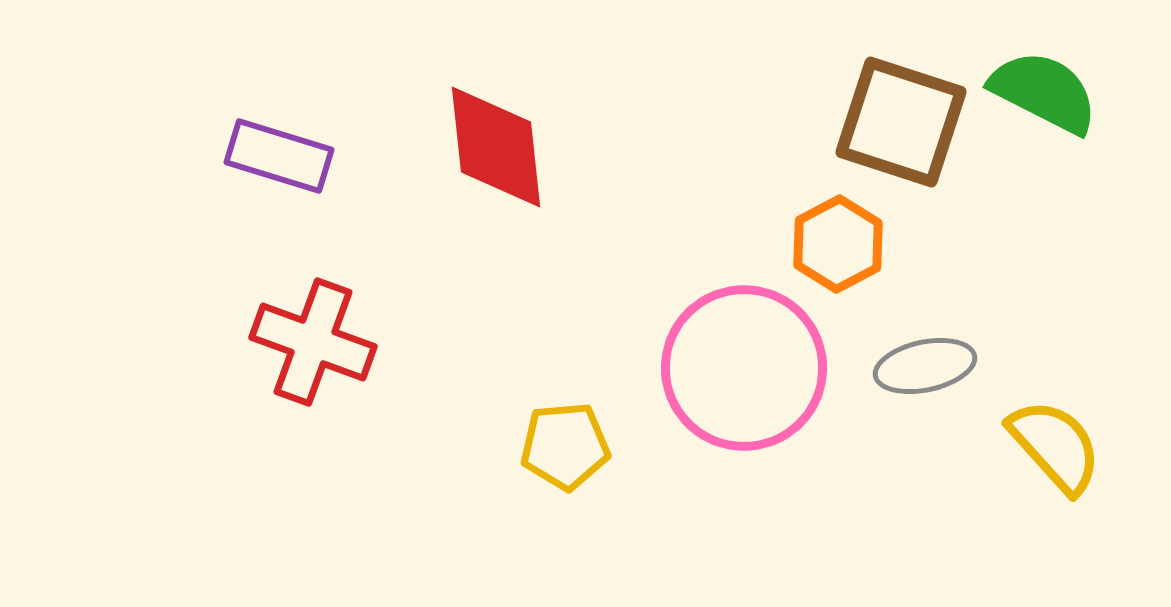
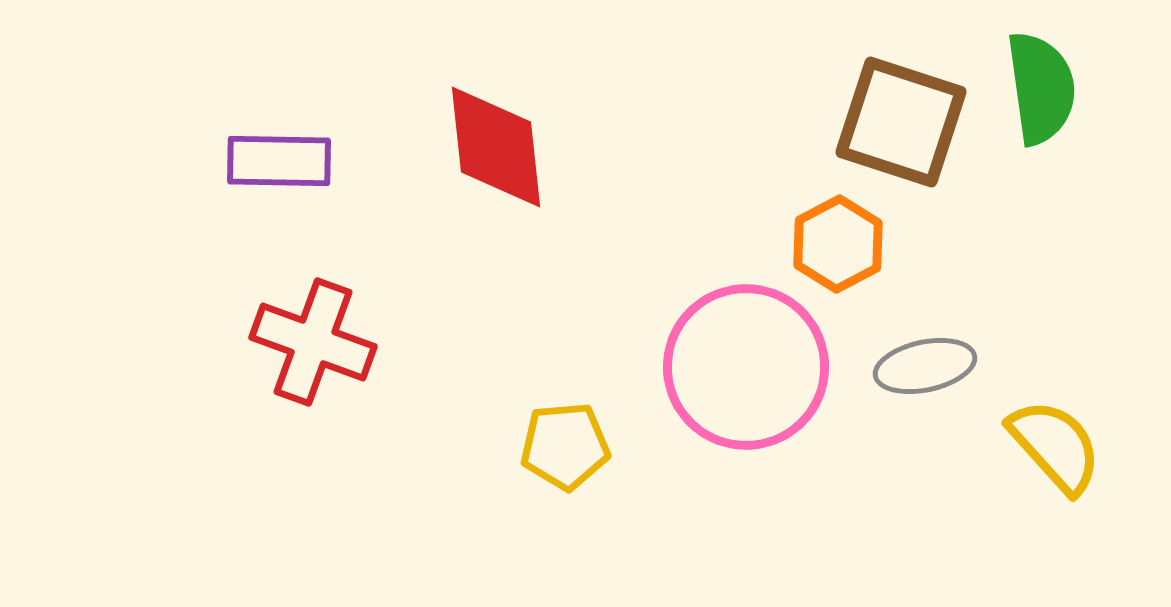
green semicircle: moved 3 px left, 4 px up; rotated 55 degrees clockwise
purple rectangle: moved 5 px down; rotated 16 degrees counterclockwise
pink circle: moved 2 px right, 1 px up
